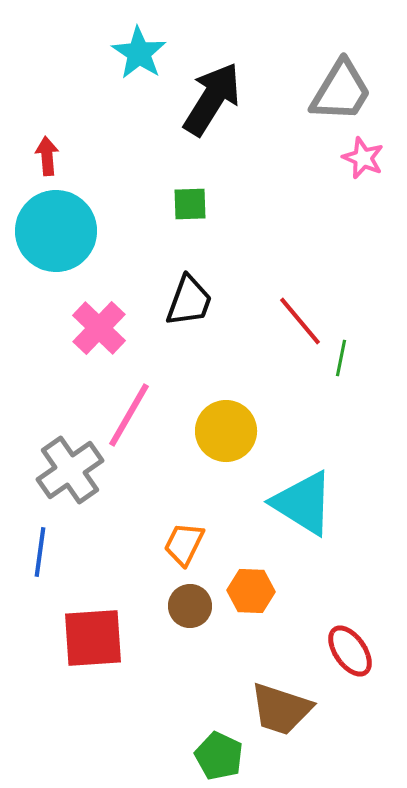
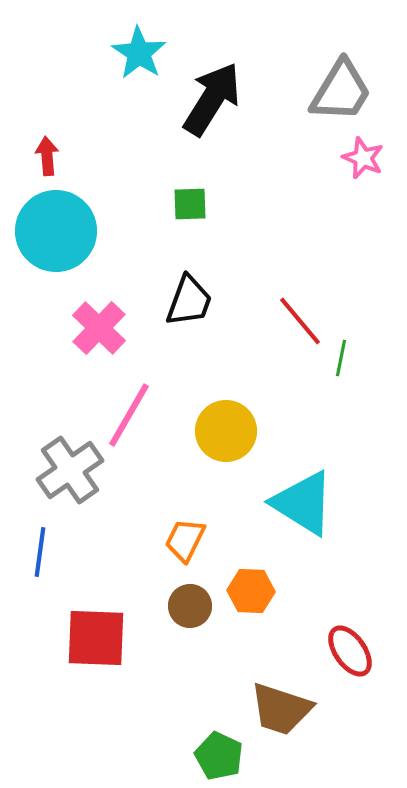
orange trapezoid: moved 1 px right, 4 px up
red square: moved 3 px right; rotated 6 degrees clockwise
